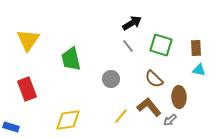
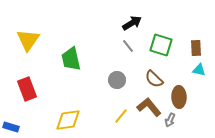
gray circle: moved 6 px right, 1 px down
gray arrow: rotated 24 degrees counterclockwise
